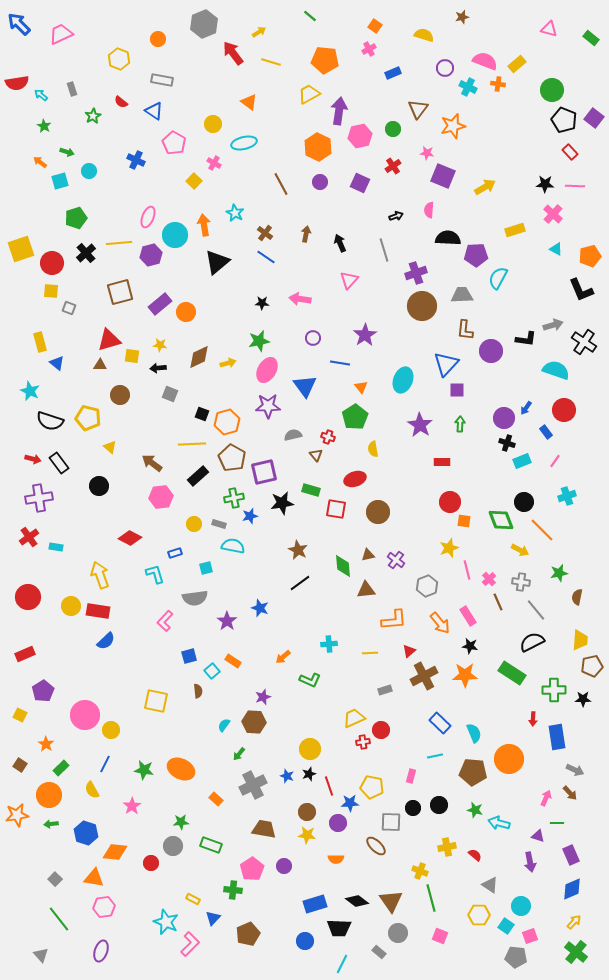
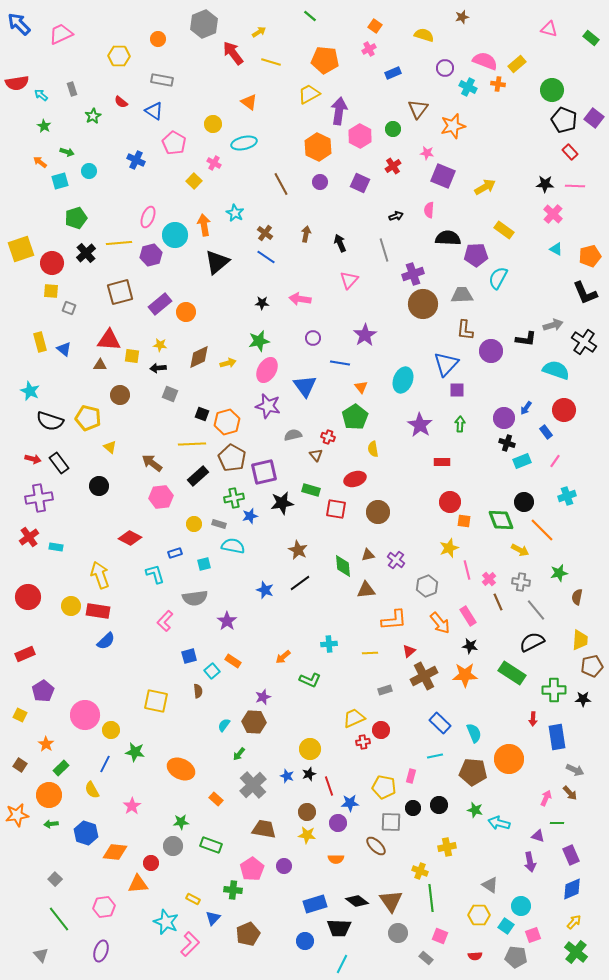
yellow hexagon at (119, 59): moved 3 px up; rotated 20 degrees counterclockwise
pink hexagon at (360, 136): rotated 20 degrees counterclockwise
yellow rectangle at (515, 230): moved 11 px left; rotated 54 degrees clockwise
purple cross at (416, 273): moved 3 px left, 1 px down
black L-shape at (581, 290): moved 4 px right, 3 px down
brown circle at (422, 306): moved 1 px right, 2 px up
red triangle at (109, 340): rotated 20 degrees clockwise
blue triangle at (57, 363): moved 7 px right, 14 px up
purple star at (268, 406): rotated 15 degrees clockwise
cyan square at (206, 568): moved 2 px left, 4 px up
blue star at (260, 608): moved 5 px right, 18 px up
green star at (144, 770): moved 9 px left, 18 px up
gray cross at (253, 785): rotated 16 degrees counterclockwise
yellow pentagon at (372, 787): moved 12 px right
red semicircle at (475, 855): moved 101 px down; rotated 136 degrees clockwise
orange triangle at (94, 878): moved 44 px right, 6 px down; rotated 15 degrees counterclockwise
green line at (431, 898): rotated 8 degrees clockwise
pink square at (530, 936): moved 3 px right, 1 px up
gray rectangle at (379, 952): moved 47 px right, 6 px down
